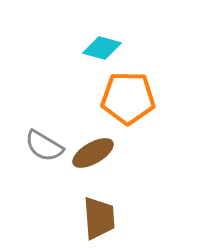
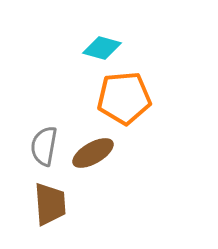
orange pentagon: moved 4 px left; rotated 6 degrees counterclockwise
gray semicircle: rotated 69 degrees clockwise
brown trapezoid: moved 49 px left, 14 px up
